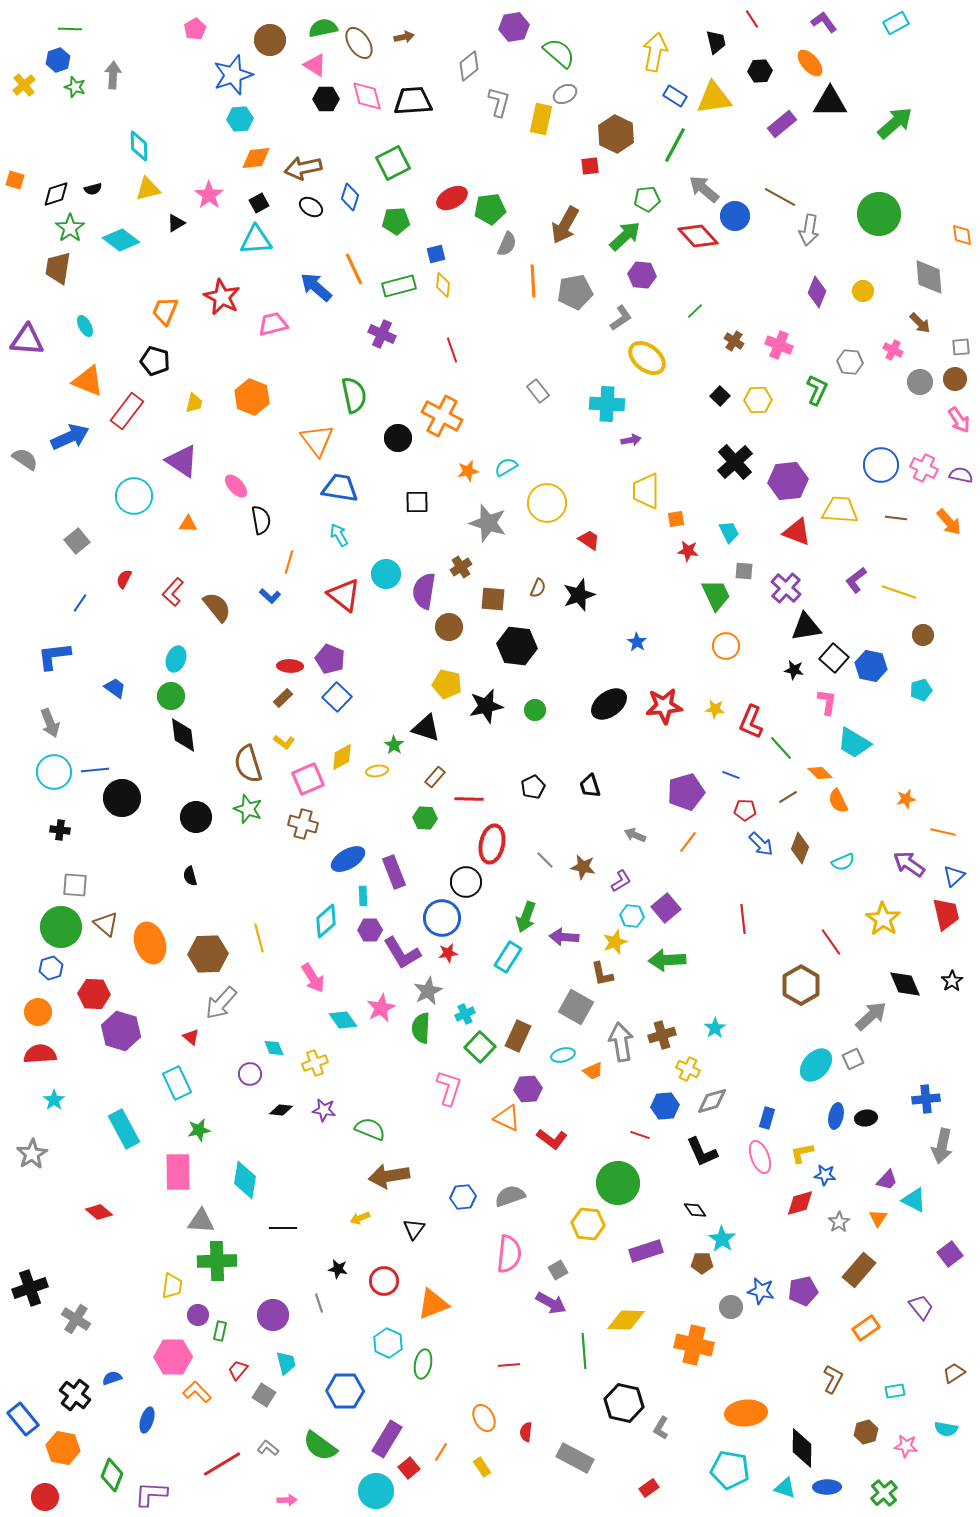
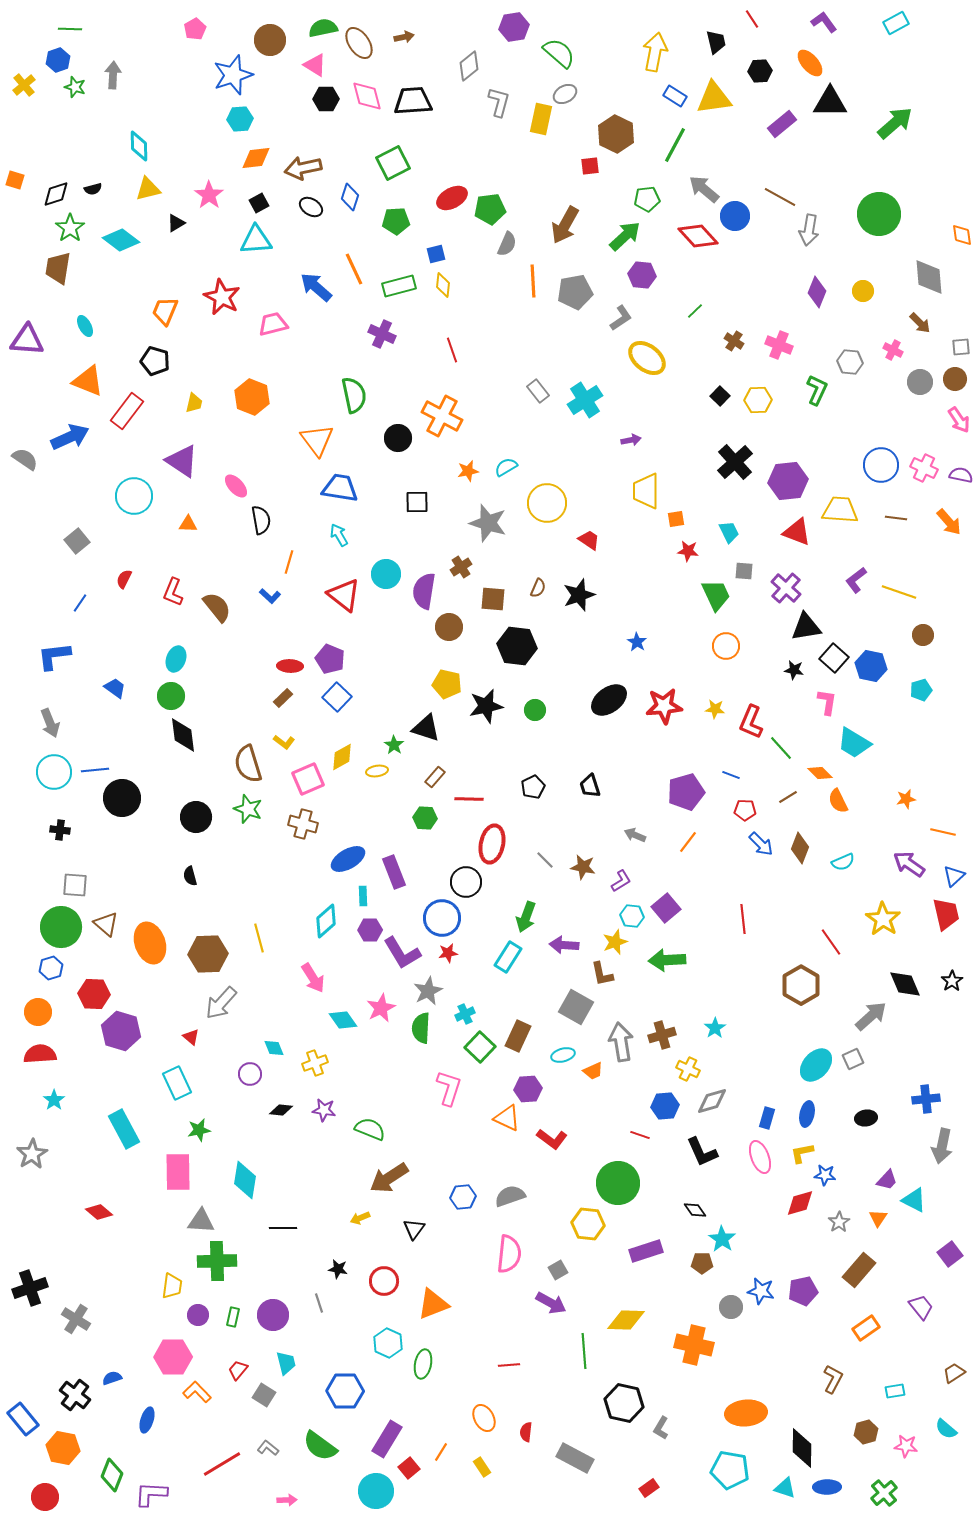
cyan cross at (607, 404): moved 22 px left, 4 px up; rotated 36 degrees counterclockwise
red L-shape at (173, 592): rotated 20 degrees counterclockwise
black ellipse at (609, 704): moved 4 px up
purple arrow at (564, 937): moved 8 px down
blue ellipse at (836, 1116): moved 29 px left, 2 px up
brown arrow at (389, 1176): moved 2 px down; rotated 24 degrees counterclockwise
green rectangle at (220, 1331): moved 13 px right, 14 px up
cyan semicircle at (946, 1429): rotated 30 degrees clockwise
